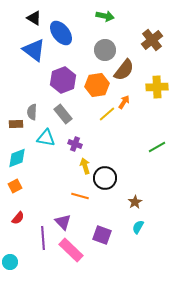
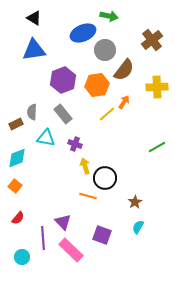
green arrow: moved 4 px right
blue ellipse: moved 22 px right; rotated 75 degrees counterclockwise
blue triangle: rotated 45 degrees counterclockwise
brown rectangle: rotated 24 degrees counterclockwise
orange square: rotated 24 degrees counterclockwise
orange line: moved 8 px right
cyan circle: moved 12 px right, 5 px up
